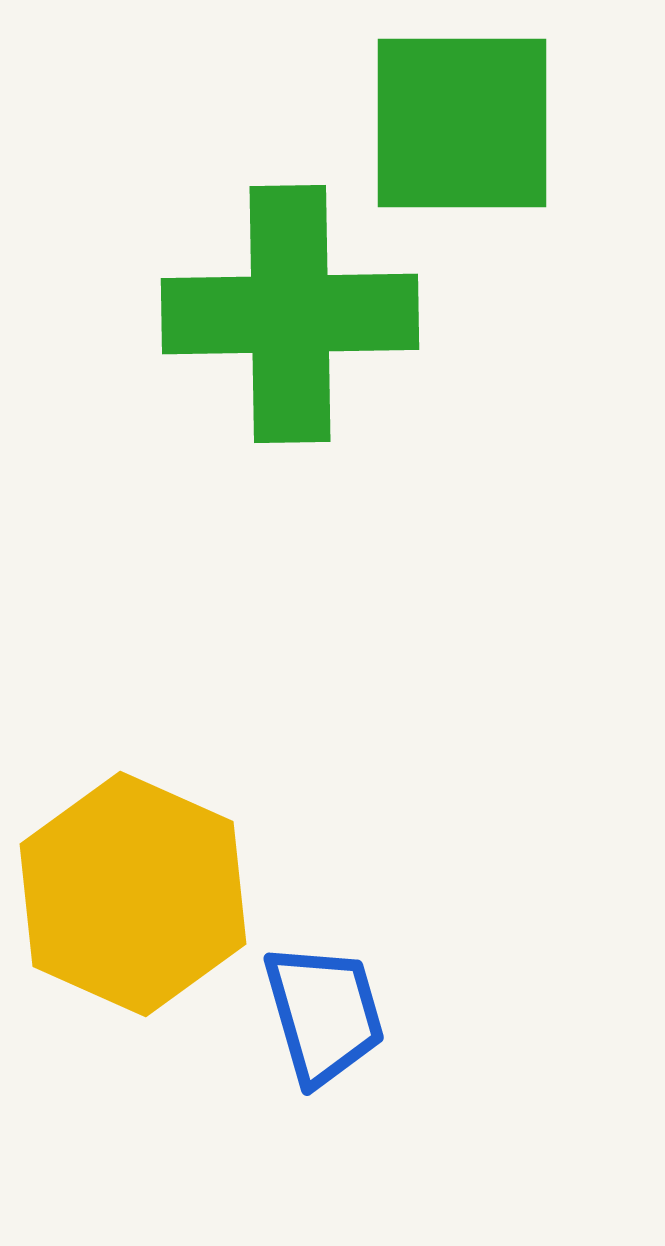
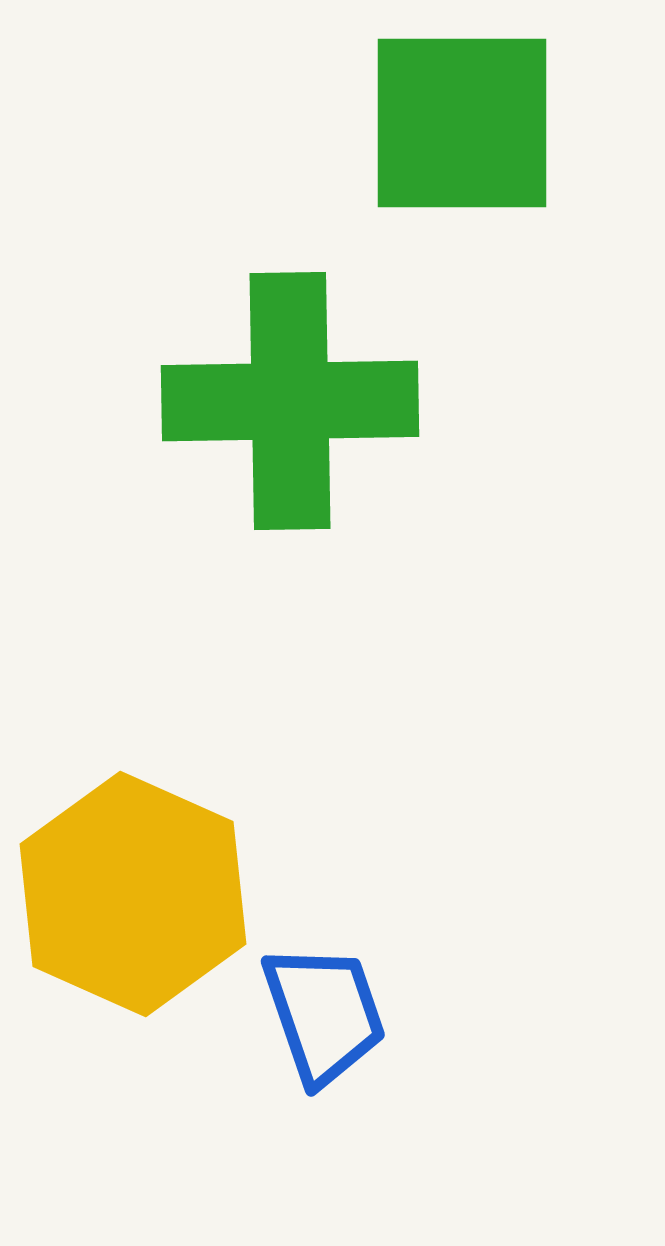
green cross: moved 87 px down
blue trapezoid: rotated 3 degrees counterclockwise
